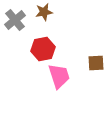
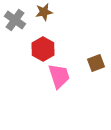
gray cross: rotated 15 degrees counterclockwise
red hexagon: rotated 20 degrees counterclockwise
brown square: rotated 18 degrees counterclockwise
